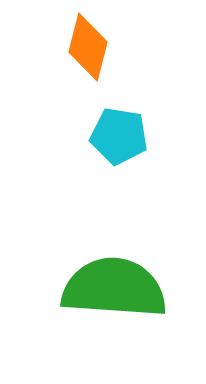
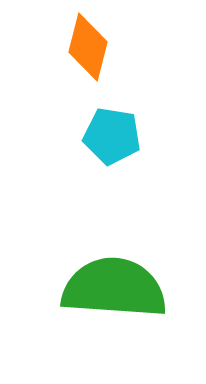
cyan pentagon: moved 7 px left
